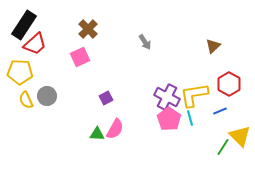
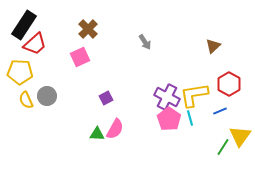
yellow triangle: rotated 20 degrees clockwise
